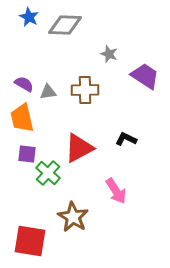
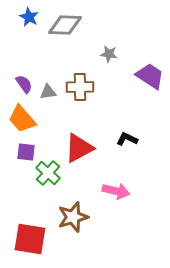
gray star: rotated 12 degrees counterclockwise
purple trapezoid: moved 5 px right
purple semicircle: rotated 24 degrees clockwise
brown cross: moved 5 px left, 3 px up
orange trapezoid: moved 1 px down; rotated 28 degrees counterclockwise
black L-shape: moved 1 px right
purple square: moved 1 px left, 2 px up
pink arrow: rotated 44 degrees counterclockwise
brown star: rotated 24 degrees clockwise
red square: moved 2 px up
